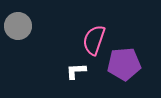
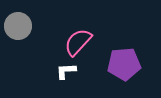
pink semicircle: moved 16 px left, 2 px down; rotated 24 degrees clockwise
white L-shape: moved 10 px left
